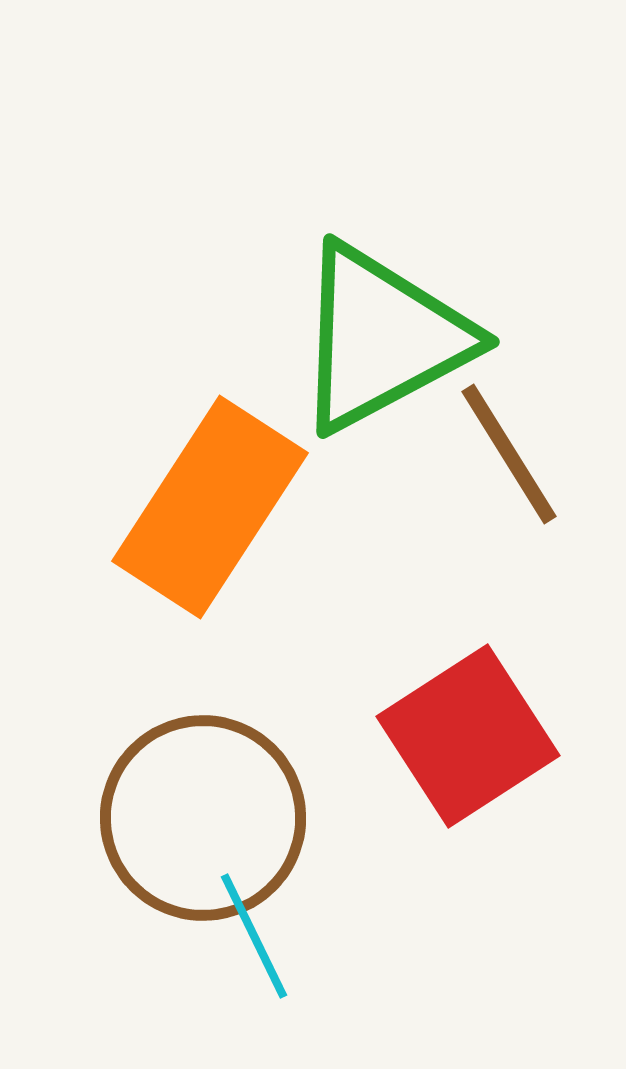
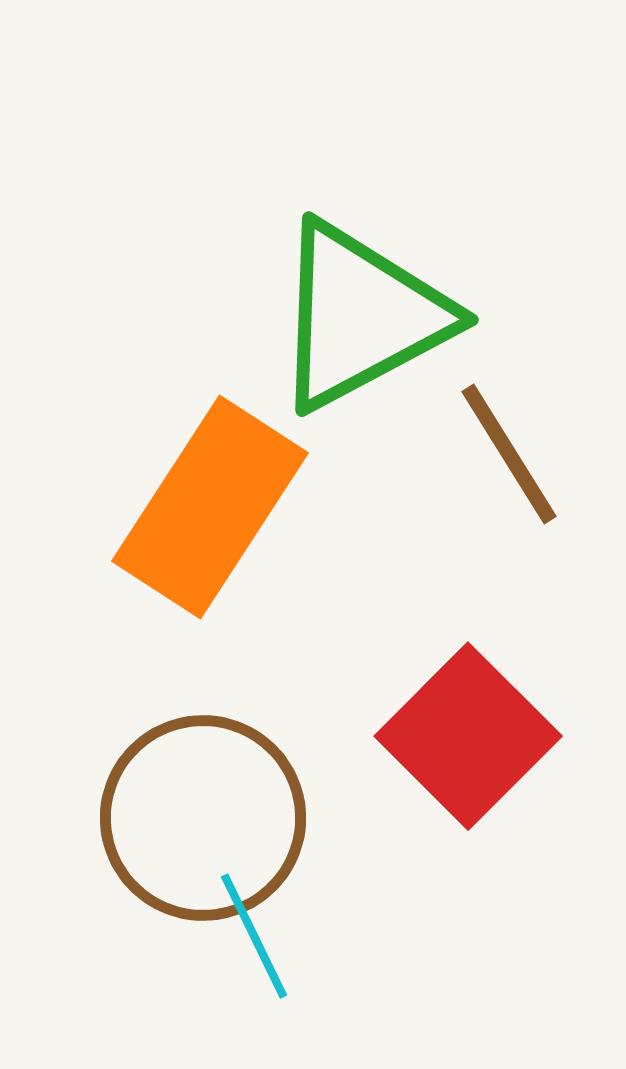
green triangle: moved 21 px left, 22 px up
red square: rotated 12 degrees counterclockwise
